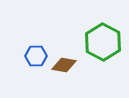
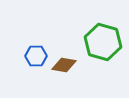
green hexagon: rotated 12 degrees counterclockwise
